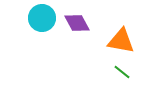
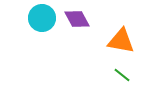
purple diamond: moved 4 px up
green line: moved 3 px down
